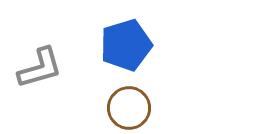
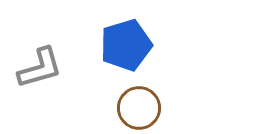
brown circle: moved 10 px right
